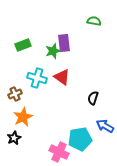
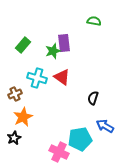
green rectangle: rotated 28 degrees counterclockwise
